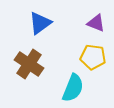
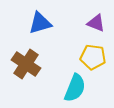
blue triangle: rotated 20 degrees clockwise
brown cross: moved 3 px left
cyan semicircle: moved 2 px right
